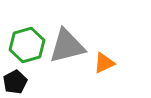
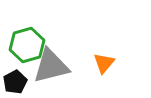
gray triangle: moved 16 px left, 20 px down
orange triangle: rotated 25 degrees counterclockwise
